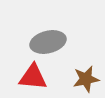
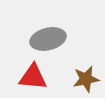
gray ellipse: moved 3 px up
